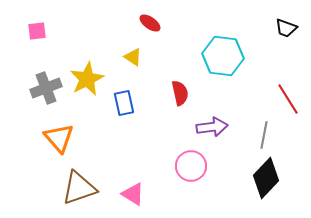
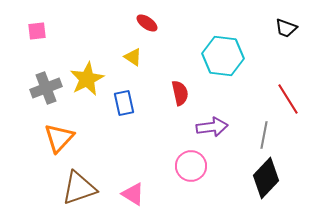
red ellipse: moved 3 px left
orange triangle: rotated 24 degrees clockwise
